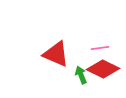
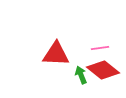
red triangle: rotated 20 degrees counterclockwise
red diamond: moved 1 px down; rotated 12 degrees clockwise
